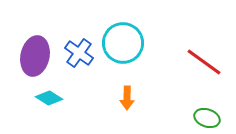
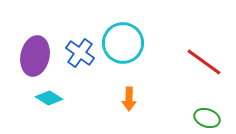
blue cross: moved 1 px right
orange arrow: moved 2 px right, 1 px down
